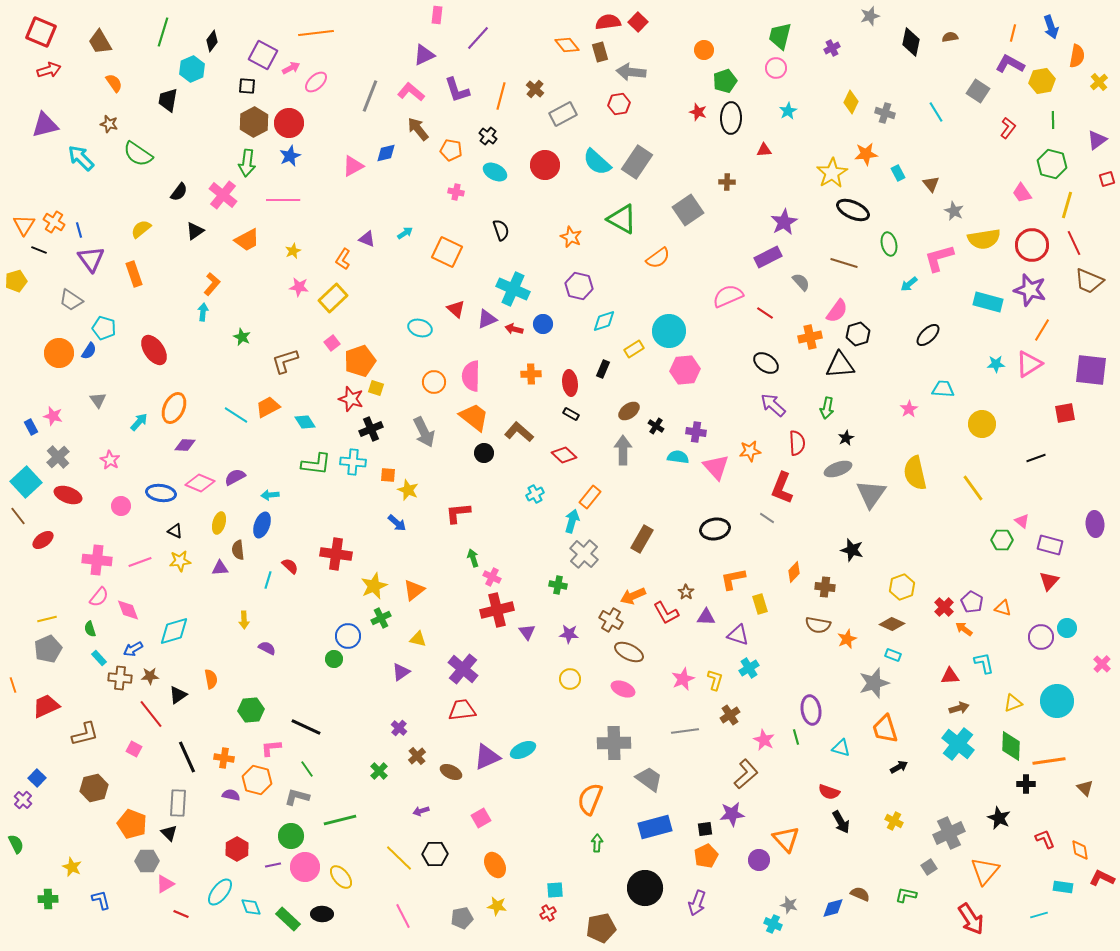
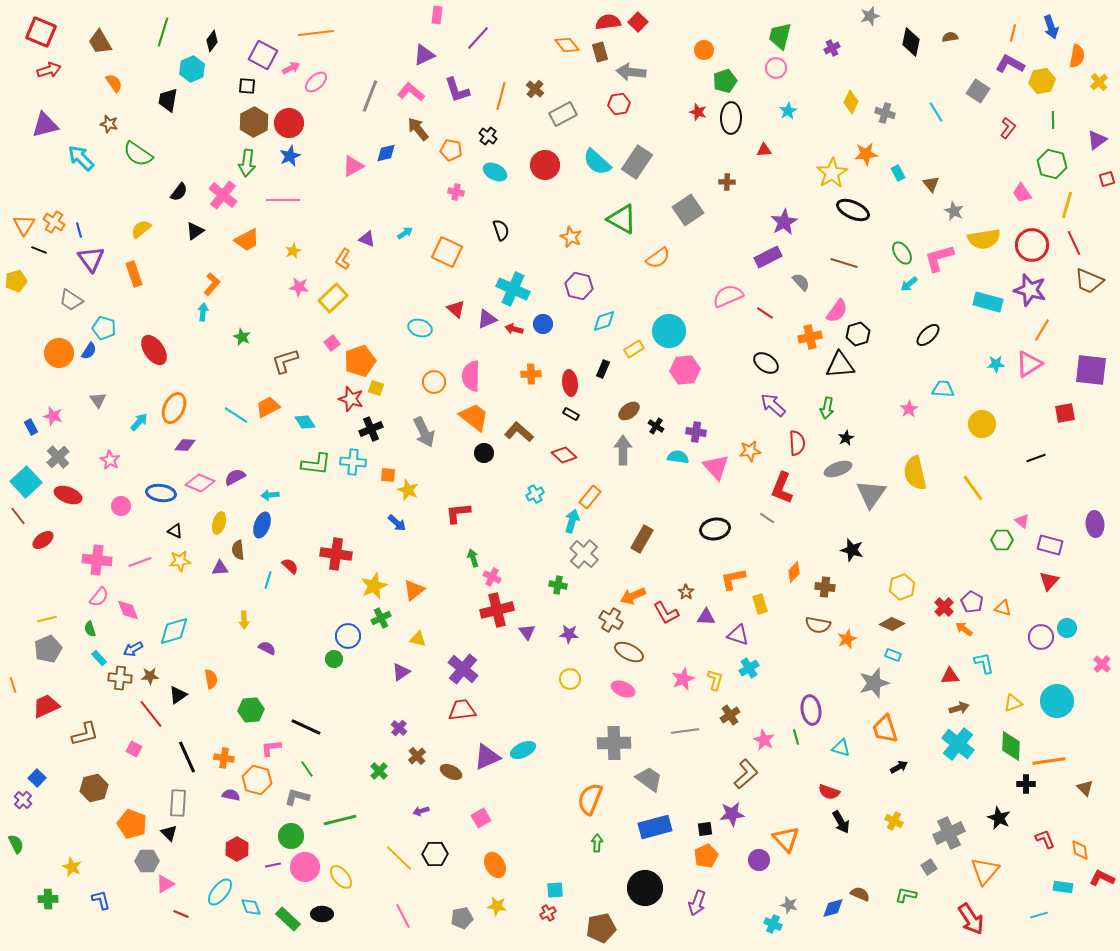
green ellipse at (889, 244): moved 13 px right, 9 px down; rotated 20 degrees counterclockwise
